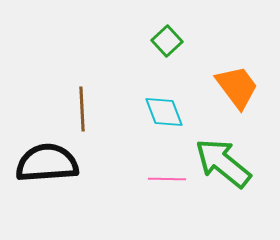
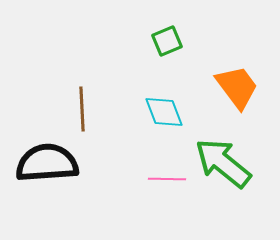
green square: rotated 20 degrees clockwise
